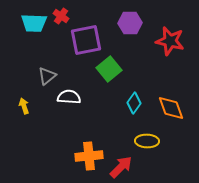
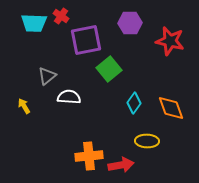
yellow arrow: rotated 14 degrees counterclockwise
red arrow: moved 2 px up; rotated 35 degrees clockwise
